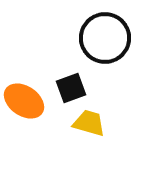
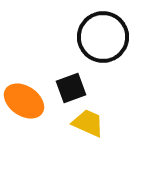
black circle: moved 2 px left, 1 px up
yellow trapezoid: moved 1 px left; rotated 8 degrees clockwise
